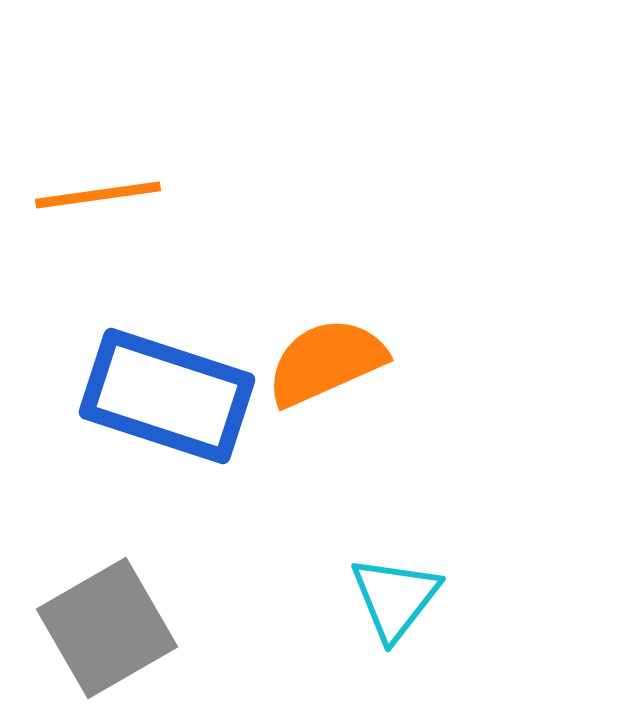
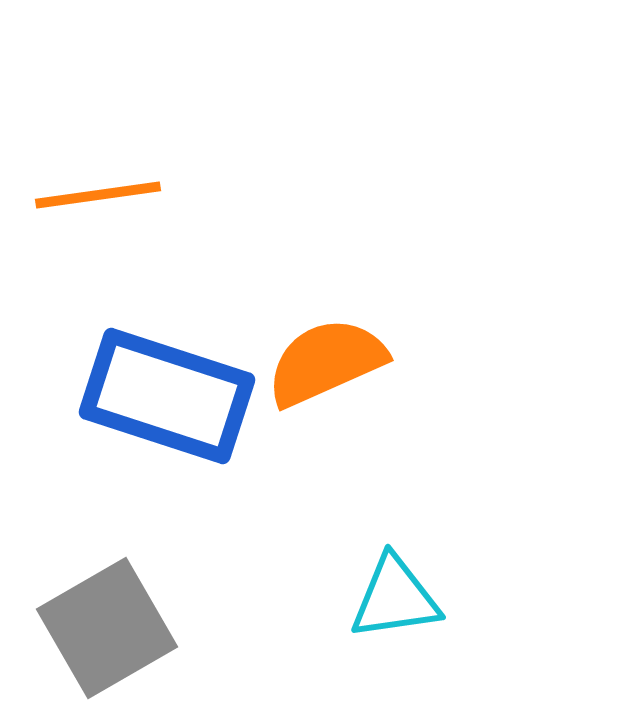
cyan triangle: rotated 44 degrees clockwise
